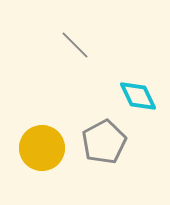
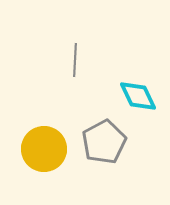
gray line: moved 15 px down; rotated 48 degrees clockwise
yellow circle: moved 2 px right, 1 px down
